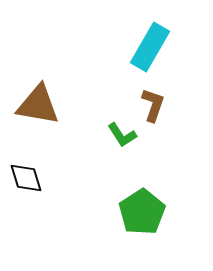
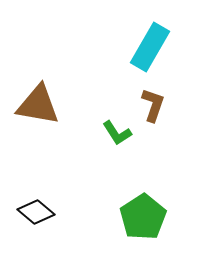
green L-shape: moved 5 px left, 2 px up
black diamond: moved 10 px right, 34 px down; rotated 33 degrees counterclockwise
green pentagon: moved 1 px right, 5 px down
